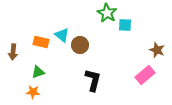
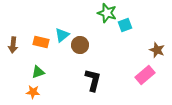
green star: rotated 12 degrees counterclockwise
cyan square: rotated 24 degrees counterclockwise
cyan triangle: rotated 42 degrees clockwise
brown arrow: moved 7 px up
